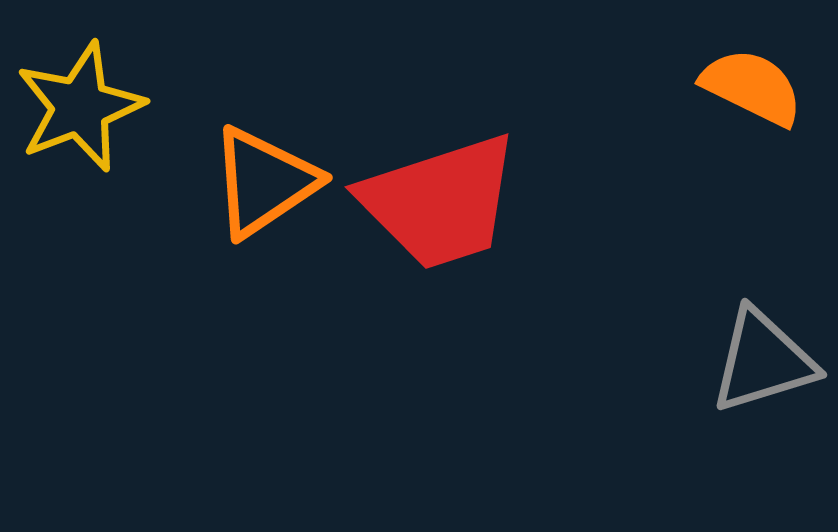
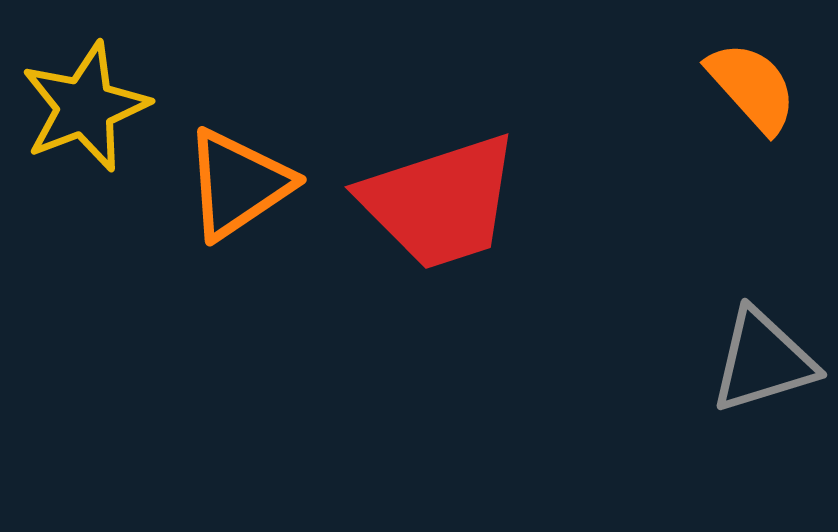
orange semicircle: rotated 22 degrees clockwise
yellow star: moved 5 px right
orange triangle: moved 26 px left, 2 px down
